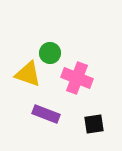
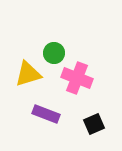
green circle: moved 4 px right
yellow triangle: rotated 36 degrees counterclockwise
black square: rotated 15 degrees counterclockwise
